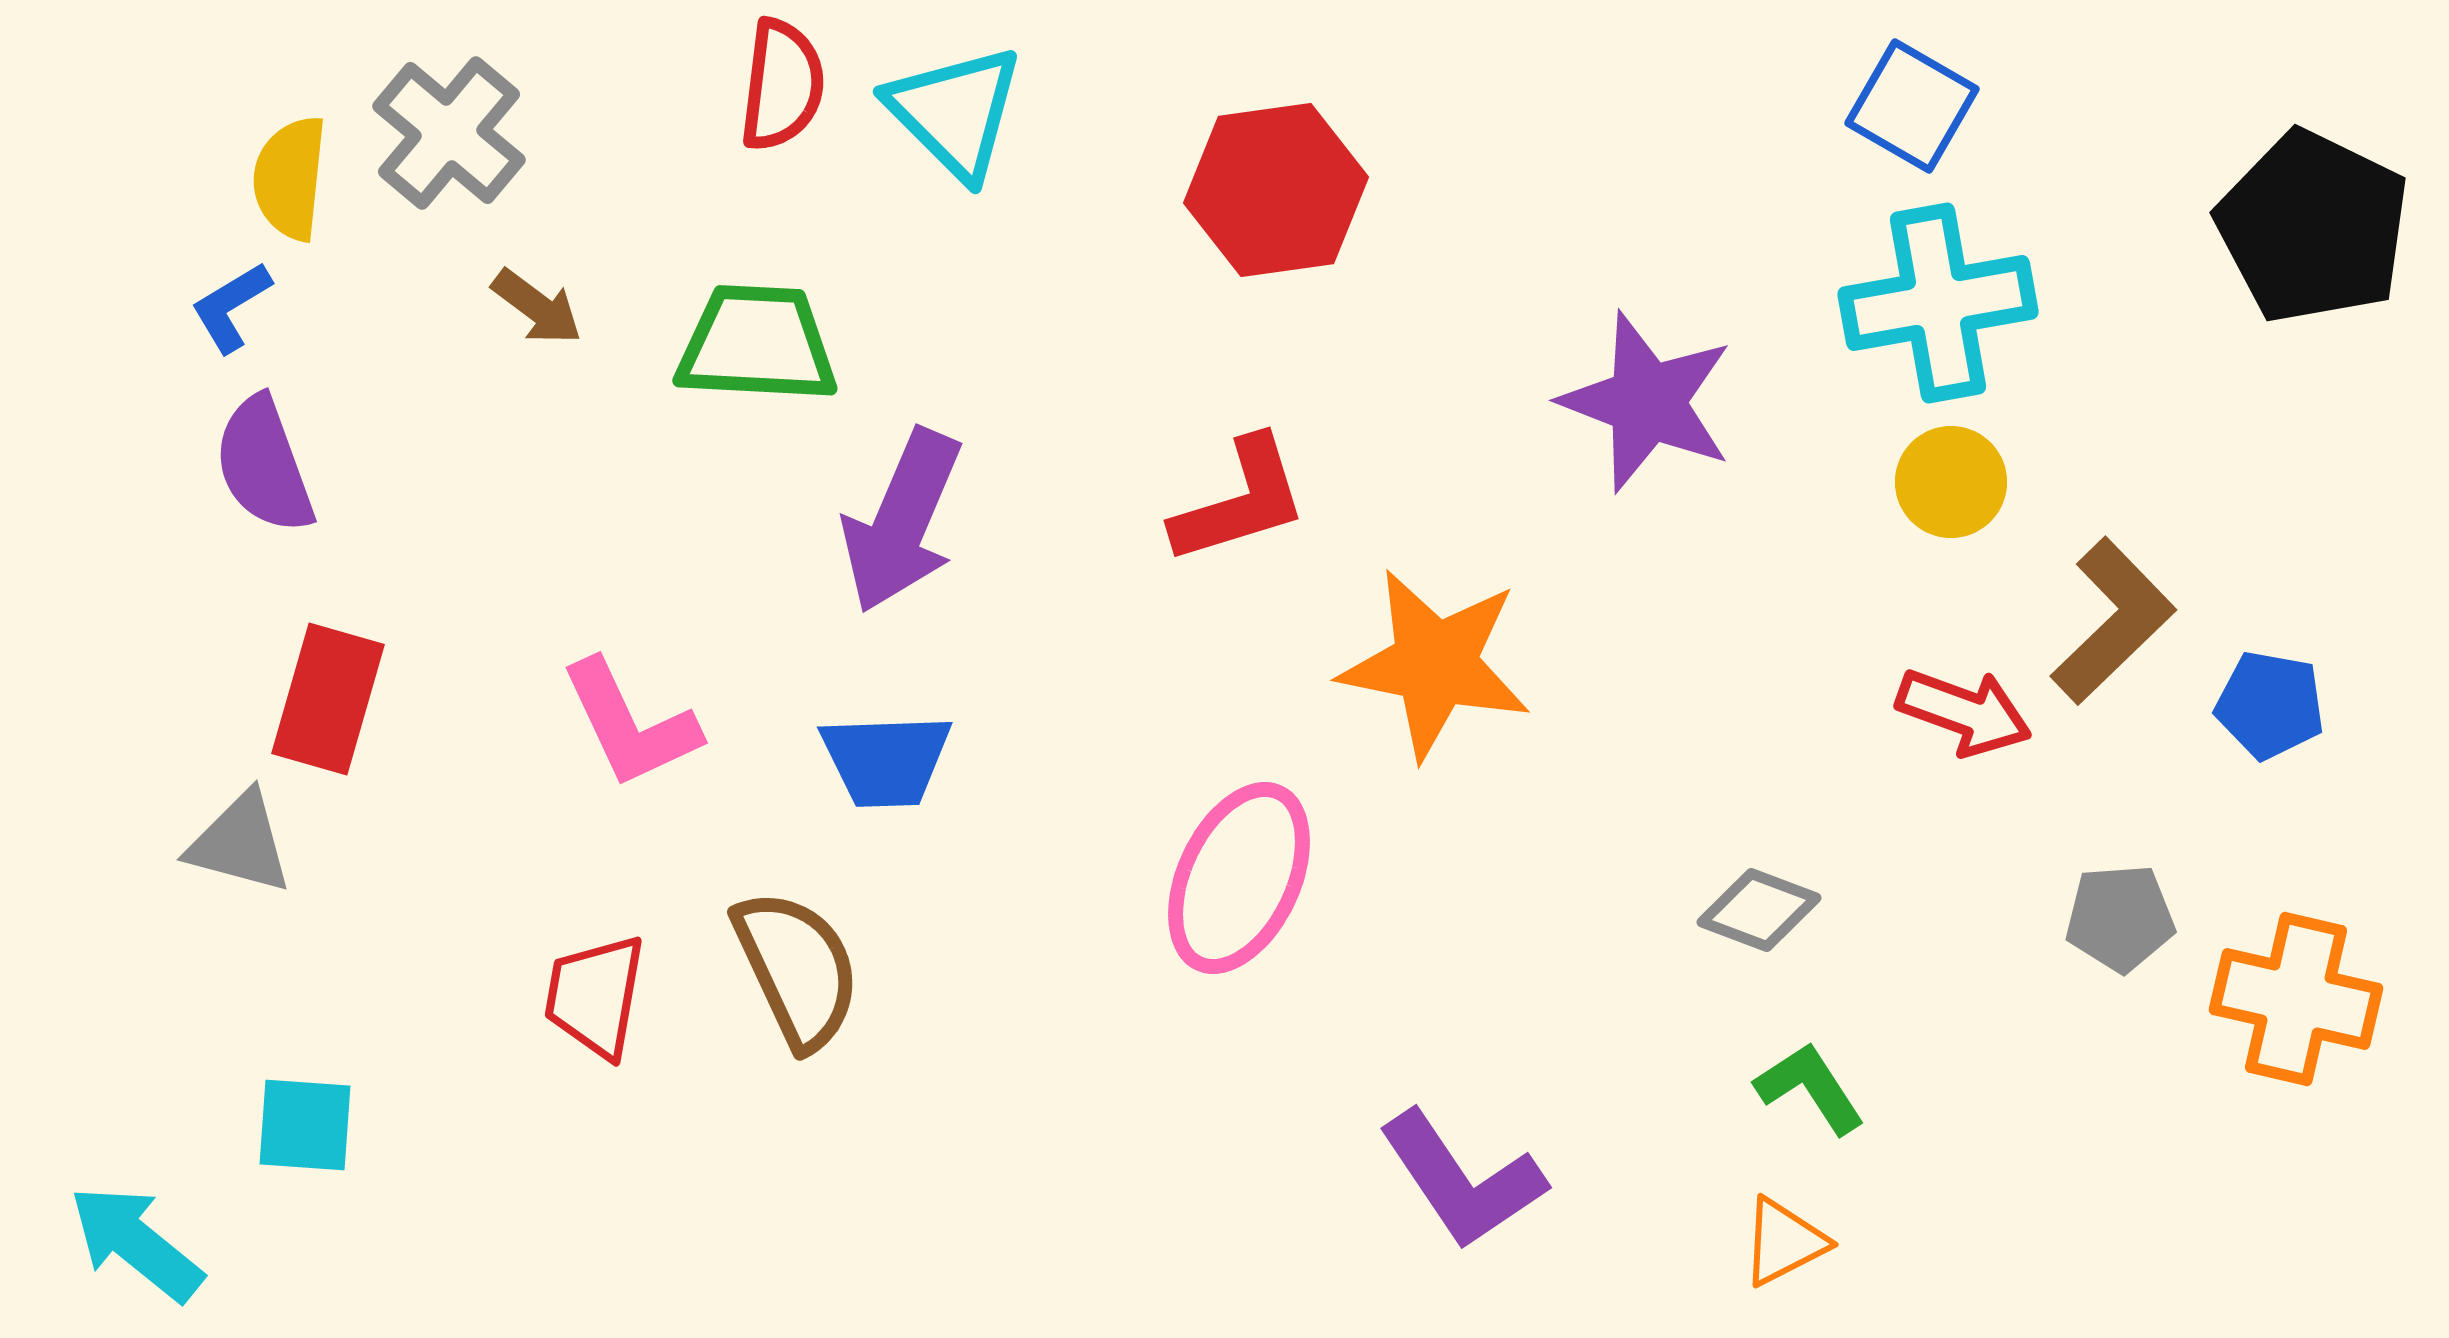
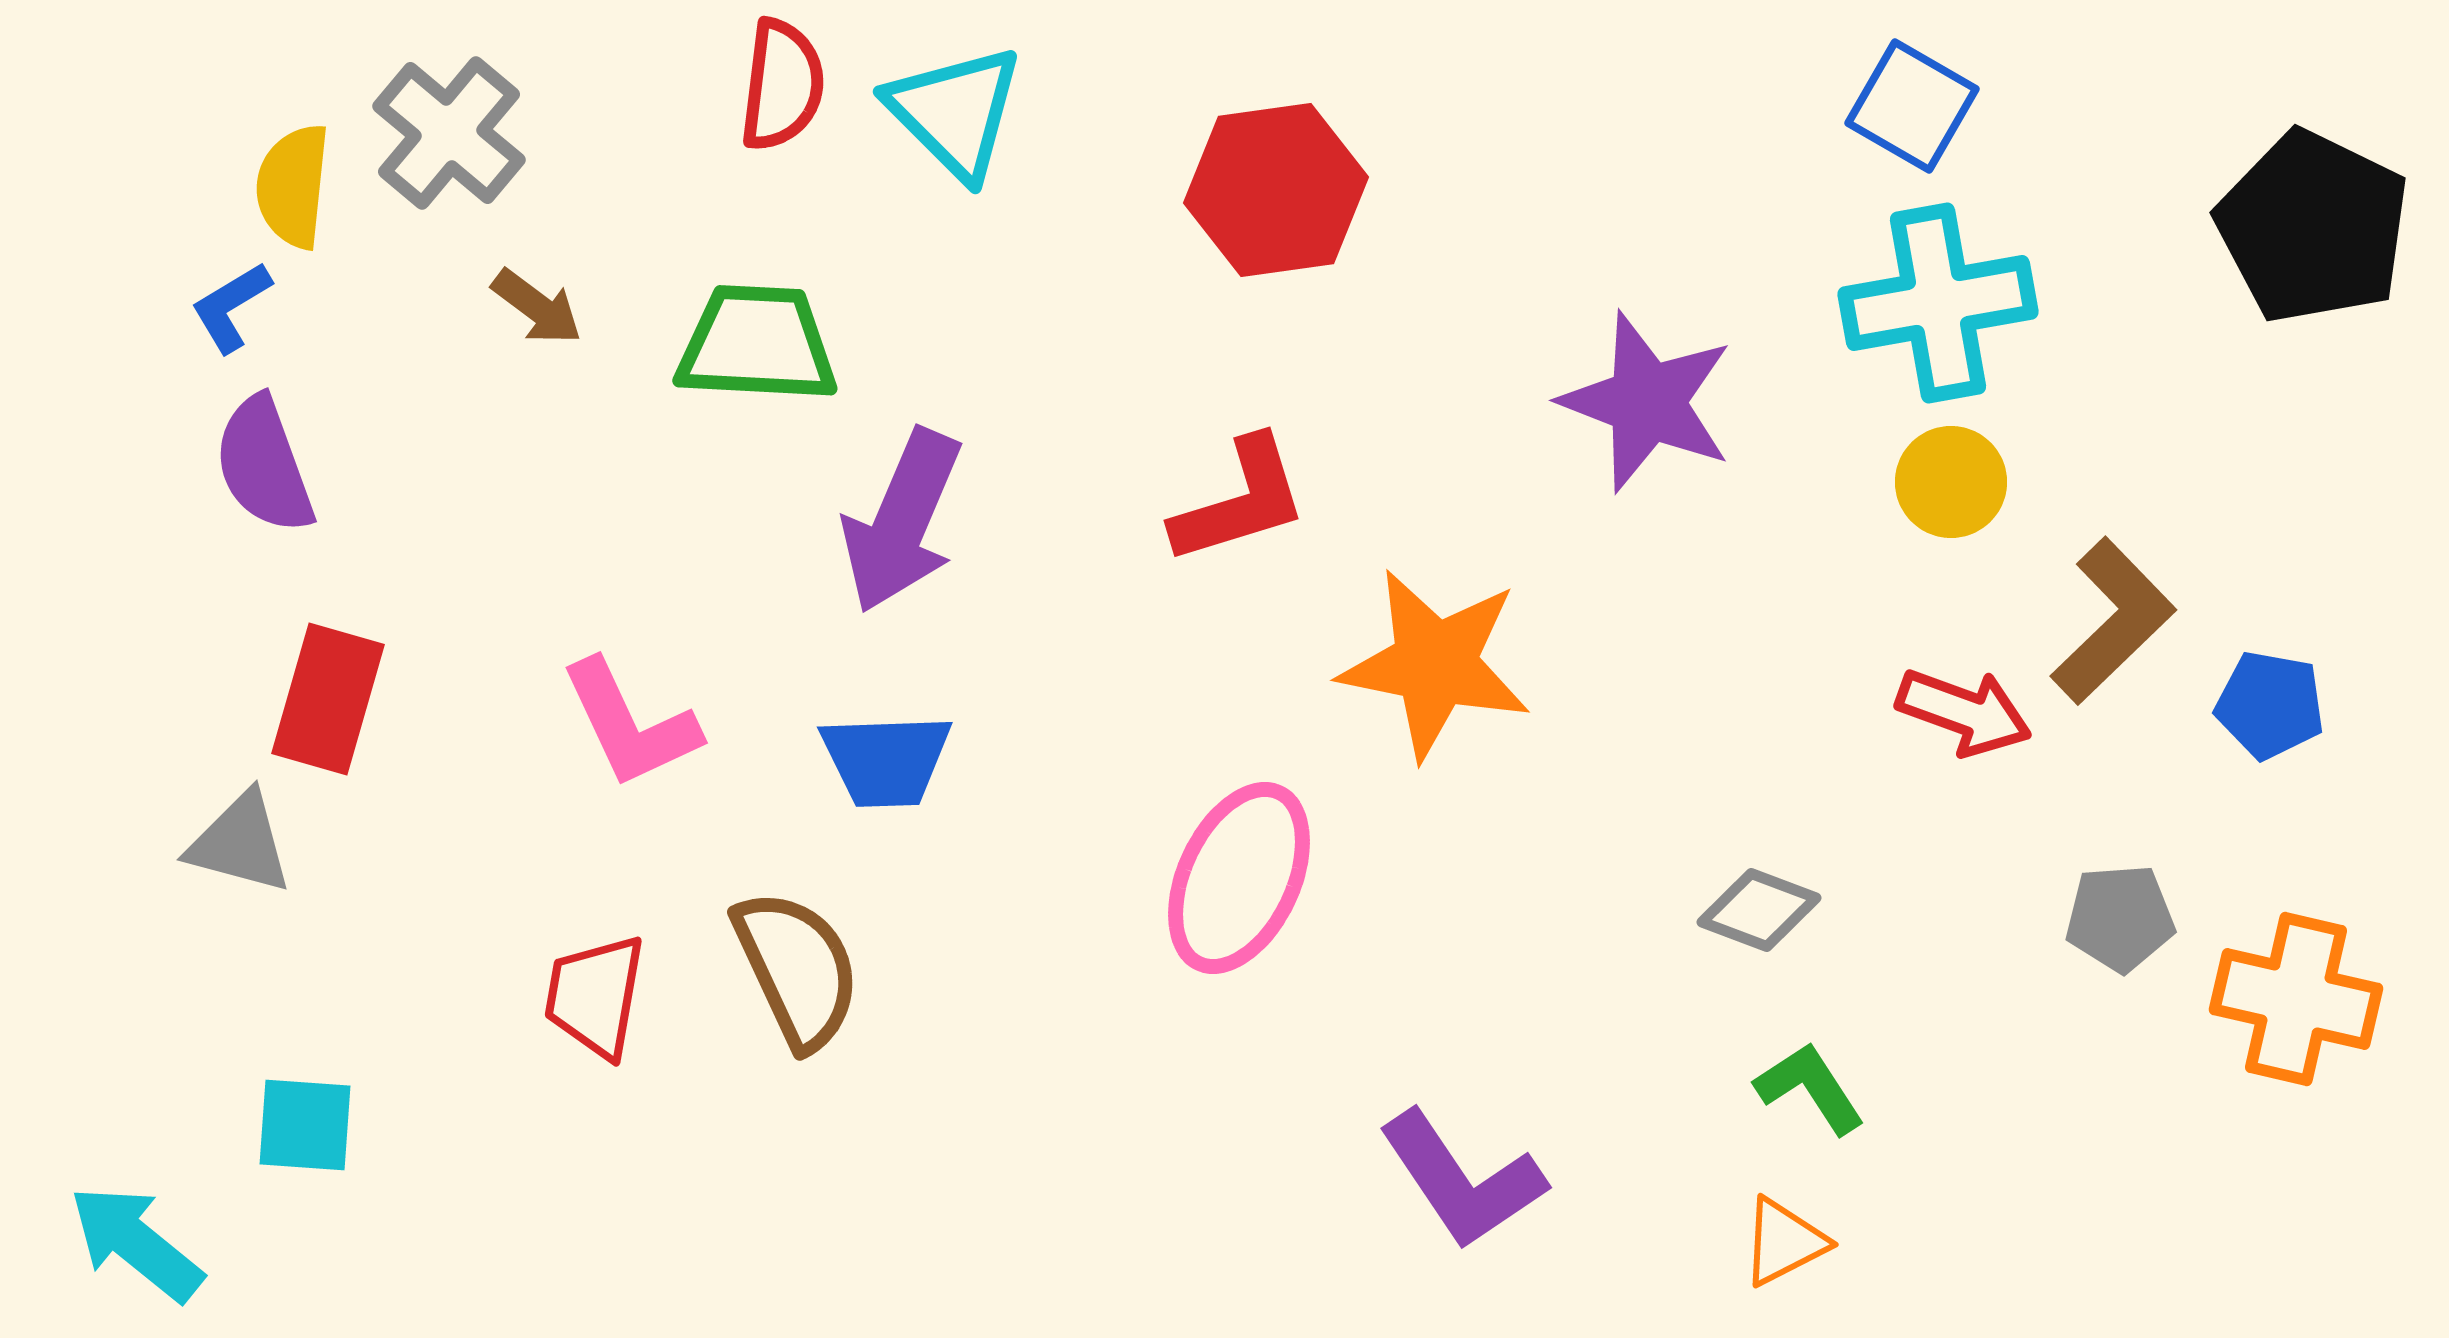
yellow semicircle: moved 3 px right, 8 px down
